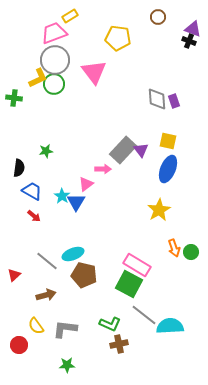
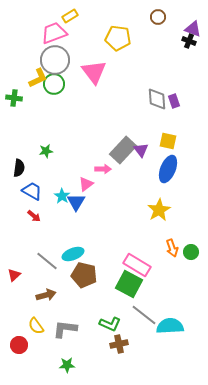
orange arrow at (174, 248): moved 2 px left
